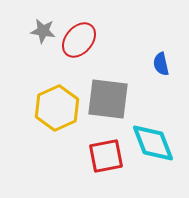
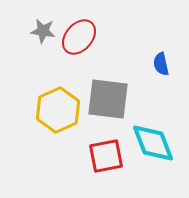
red ellipse: moved 3 px up
yellow hexagon: moved 1 px right, 2 px down
